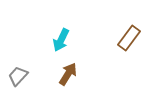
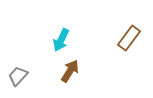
brown arrow: moved 2 px right, 3 px up
